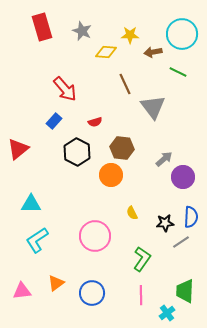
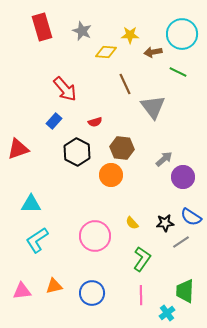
red triangle: rotated 20 degrees clockwise
yellow semicircle: moved 10 px down; rotated 16 degrees counterclockwise
blue semicircle: rotated 120 degrees clockwise
orange triangle: moved 2 px left, 3 px down; rotated 24 degrees clockwise
